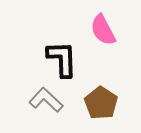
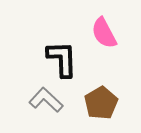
pink semicircle: moved 1 px right, 3 px down
brown pentagon: rotated 8 degrees clockwise
